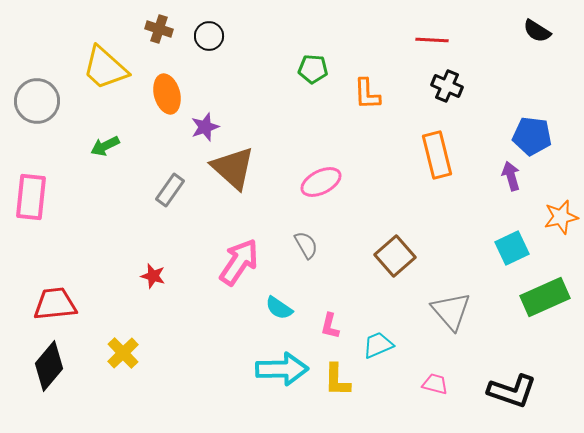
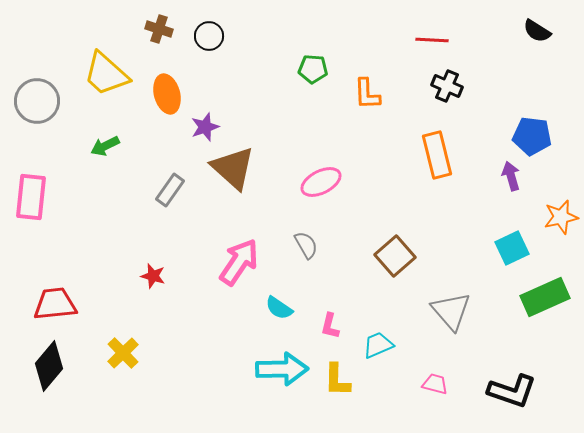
yellow trapezoid: moved 1 px right, 6 px down
